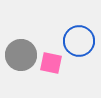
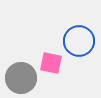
gray circle: moved 23 px down
